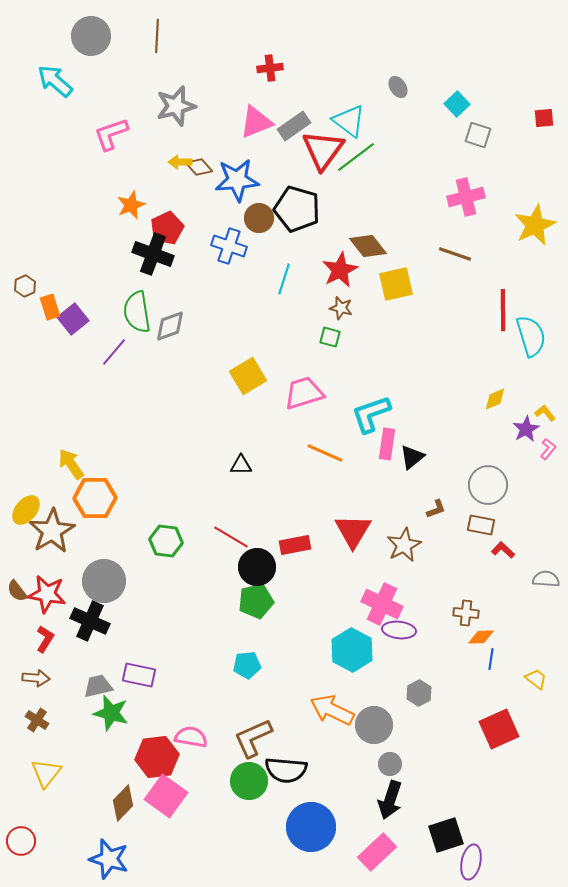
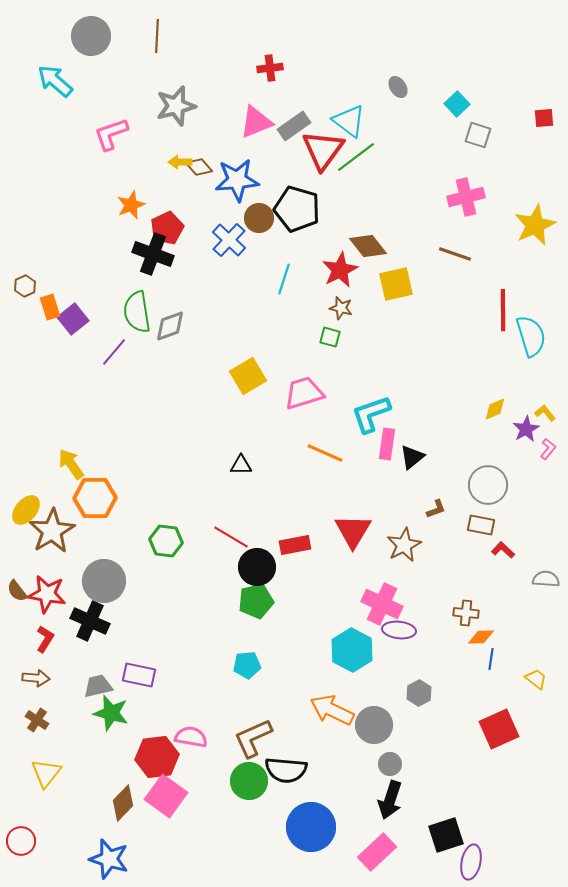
blue cross at (229, 246): moved 6 px up; rotated 24 degrees clockwise
yellow diamond at (495, 399): moved 10 px down
